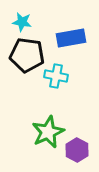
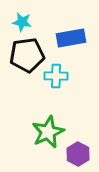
black pentagon: rotated 16 degrees counterclockwise
cyan cross: rotated 10 degrees counterclockwise
purple hexagon: moved 1 px right, 4 px down
